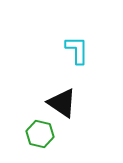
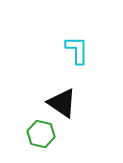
green hexagon: moved 1 px right
